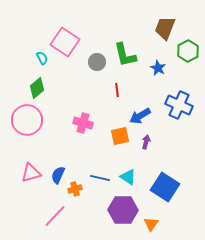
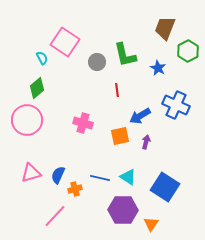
blue cross: moved 3 px left
